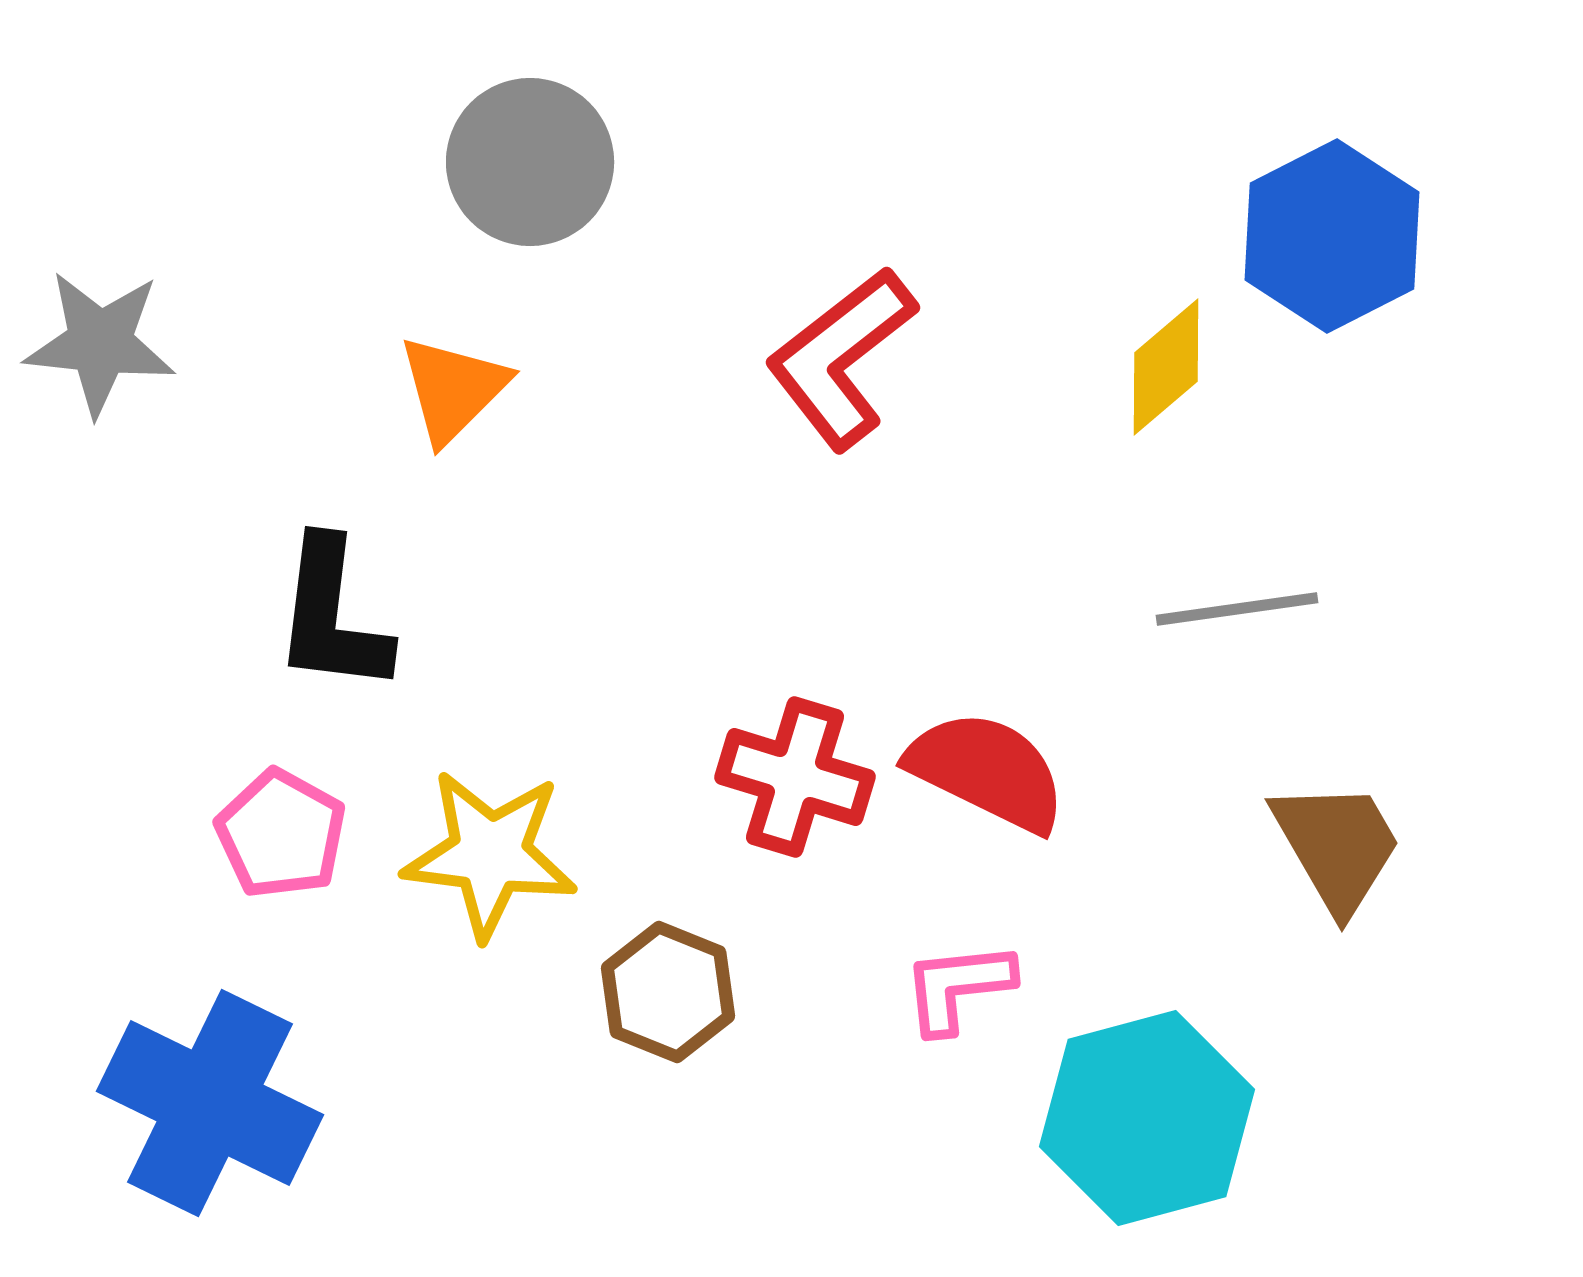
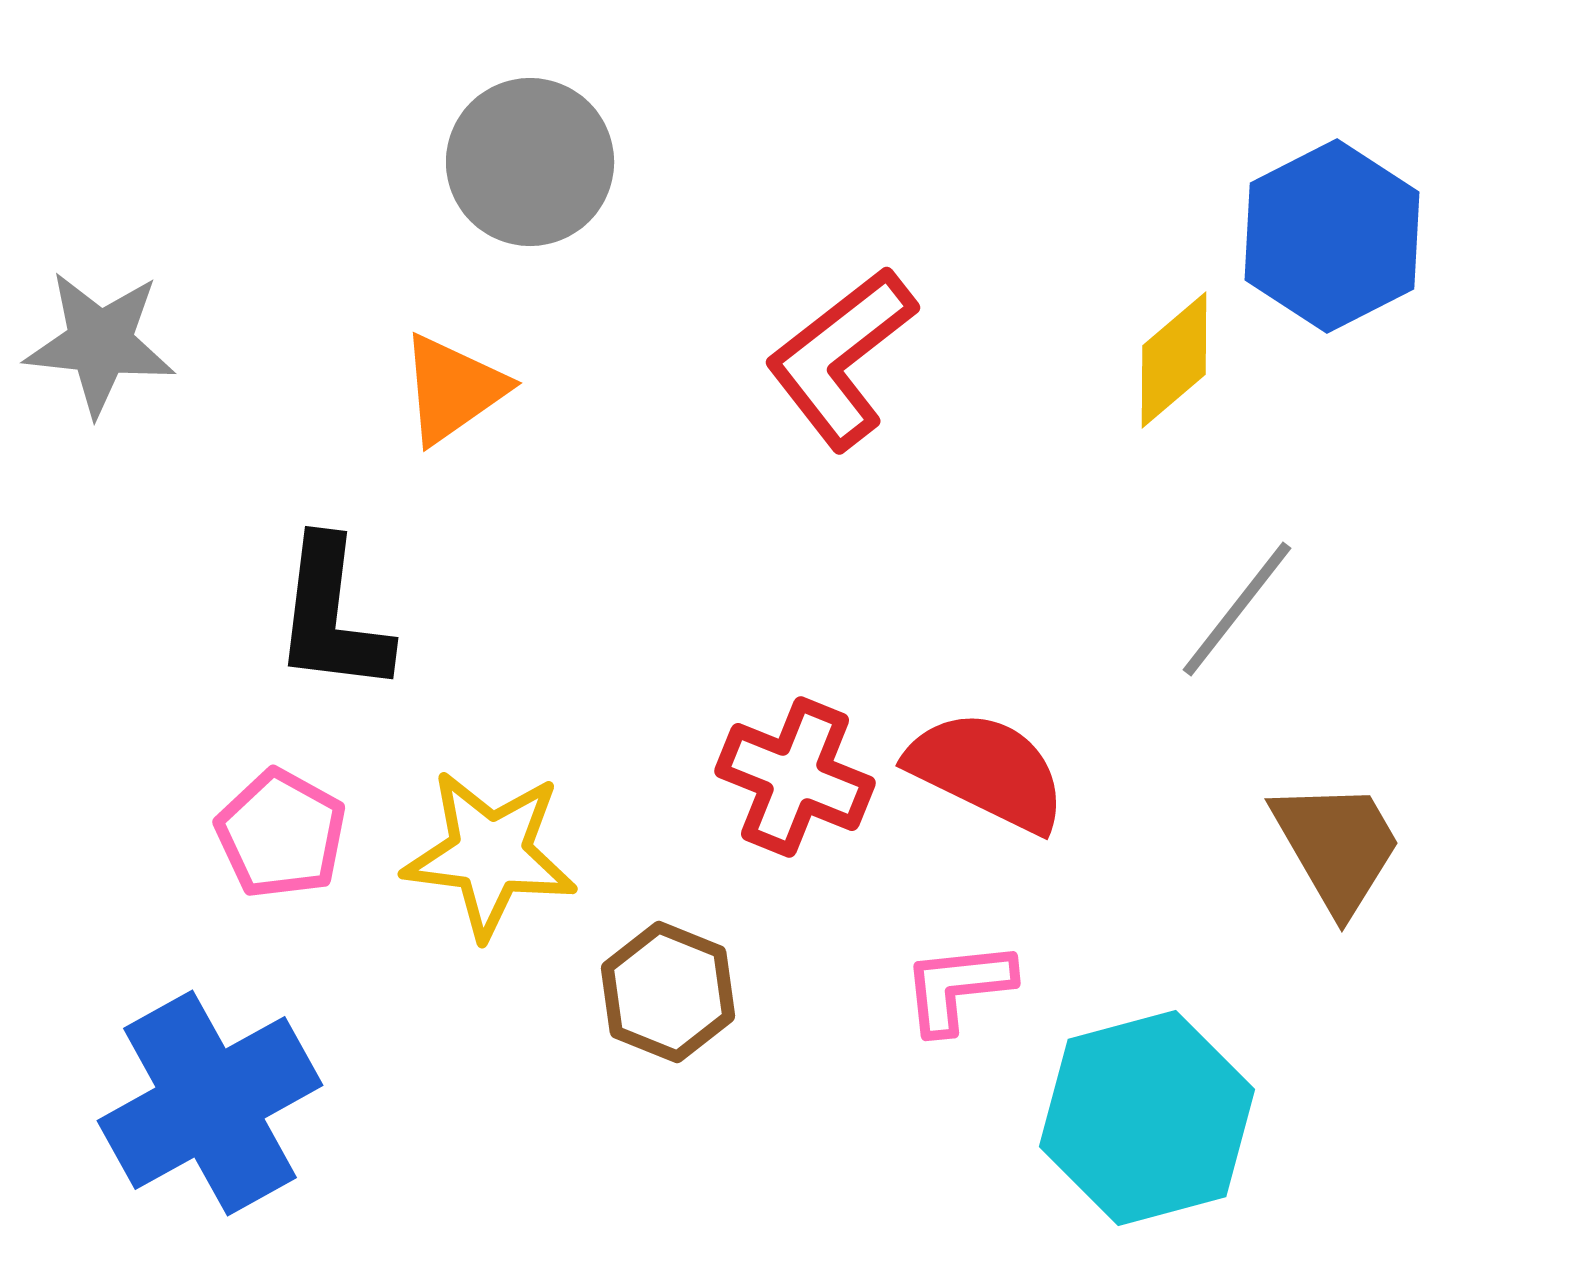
yellow diamond: moved 8 px right, 7 px up
orange triangle: rotated 10 degrees clockwise
gray line: rotated 44 degrees counterclockwise
red cross: rotated 5 degrees clockwise
blue cross: rotated 35 degrees clockwise
